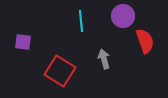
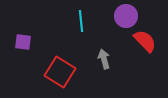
purple circle: moved 3 px right
red semicircle: rotated 25 degrees counterclockwise
red square: moved 1 px down
